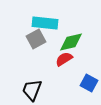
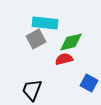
red semicircle: rotated 18 degrees clockwise
